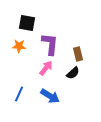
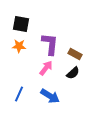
black square: moved 6 px left, 1 px down
brown rectangle: moved 3 px left; rotated 48 degrees counterclockwise
